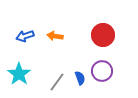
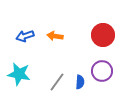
cyan star: rotated 25 degrees counterclockwise
blue semicircle: moved 4 px down; rotated 24 degrees clockwise
